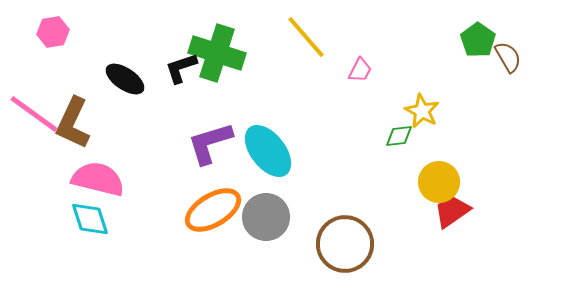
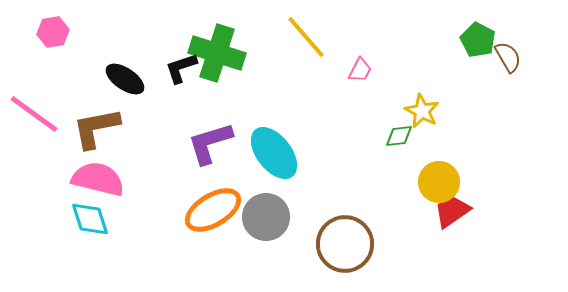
green pentagon: rotated 8 degrees counterclockwise
brown L-shape: moved 23 px right, 5 px down; rotated 54 degrees clockwise
cyan ellipse: moved 6 px right, 2 px down
